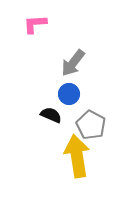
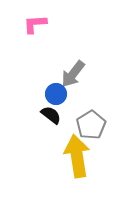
gray arrow: moved 11 px down
blue circle: moved 13 px left
black semicircle: rotated 15 degrees clockwise
gray pentagon: rotated 12 degrees clockwise
